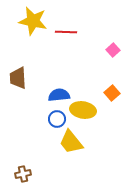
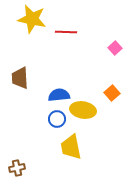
yellow star: moved 1 px left, 2 px up
pink square: moved 2 px right, 2 px up
brown trapezoid: moved 2 px right
yellow trapezoid: moved 5 px down; rotated 28 degrees clockwise
brown cross: moved 6 px left, 6 px up
